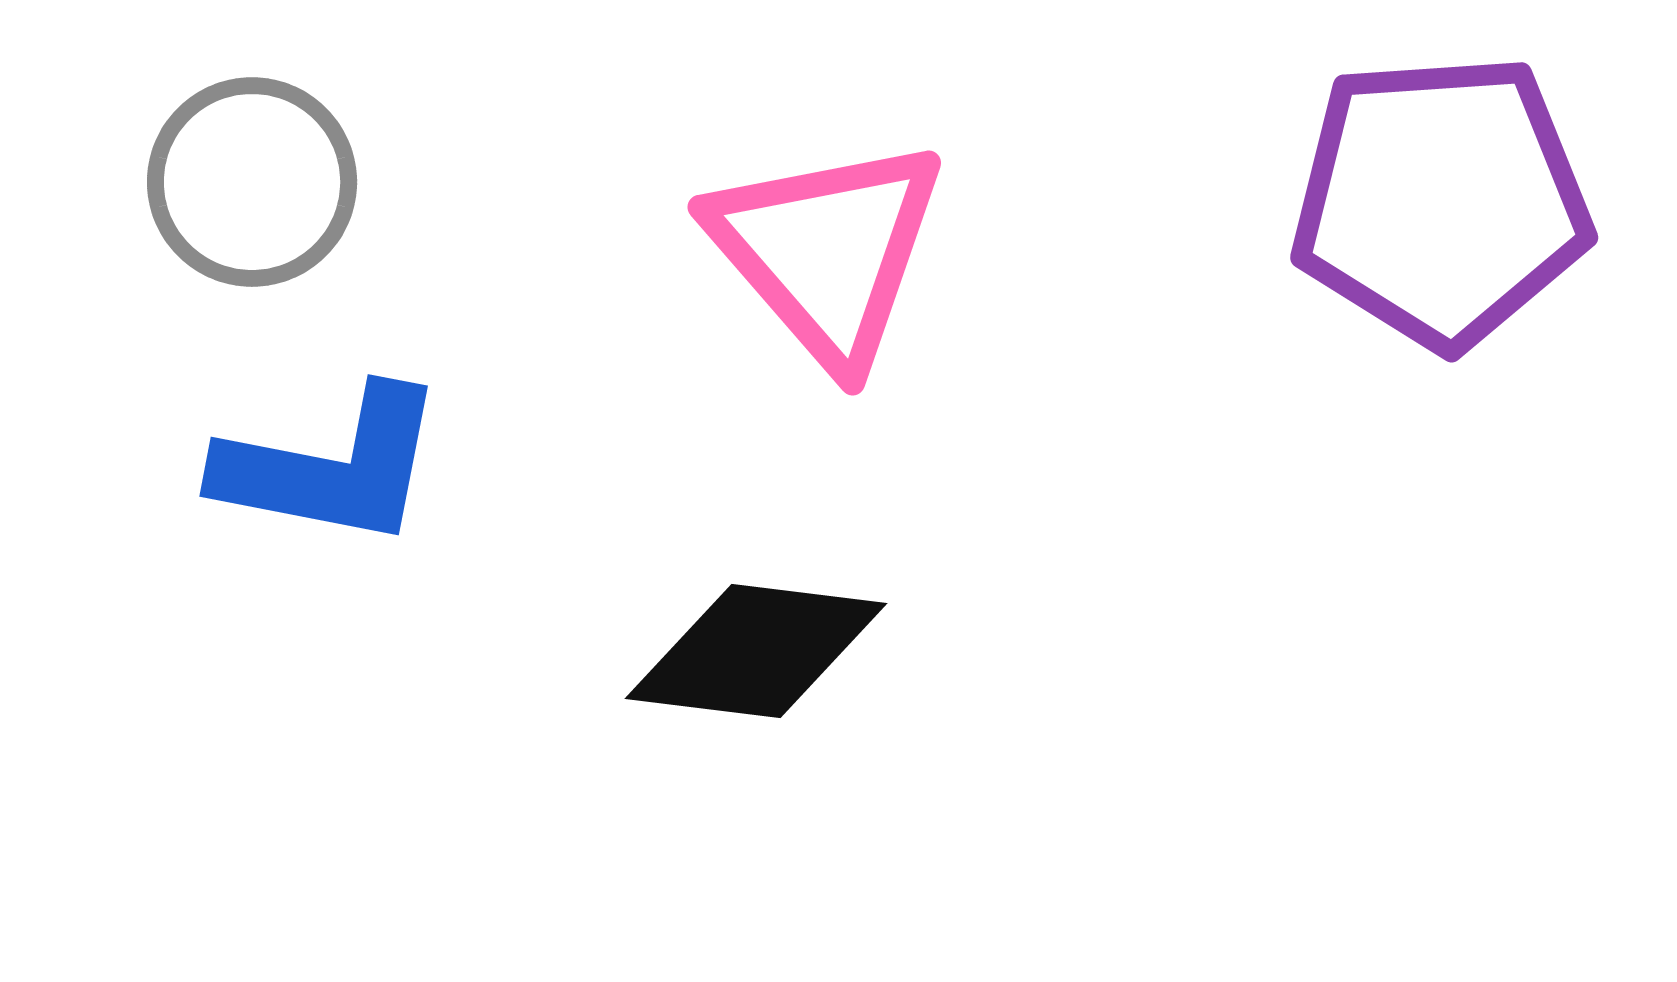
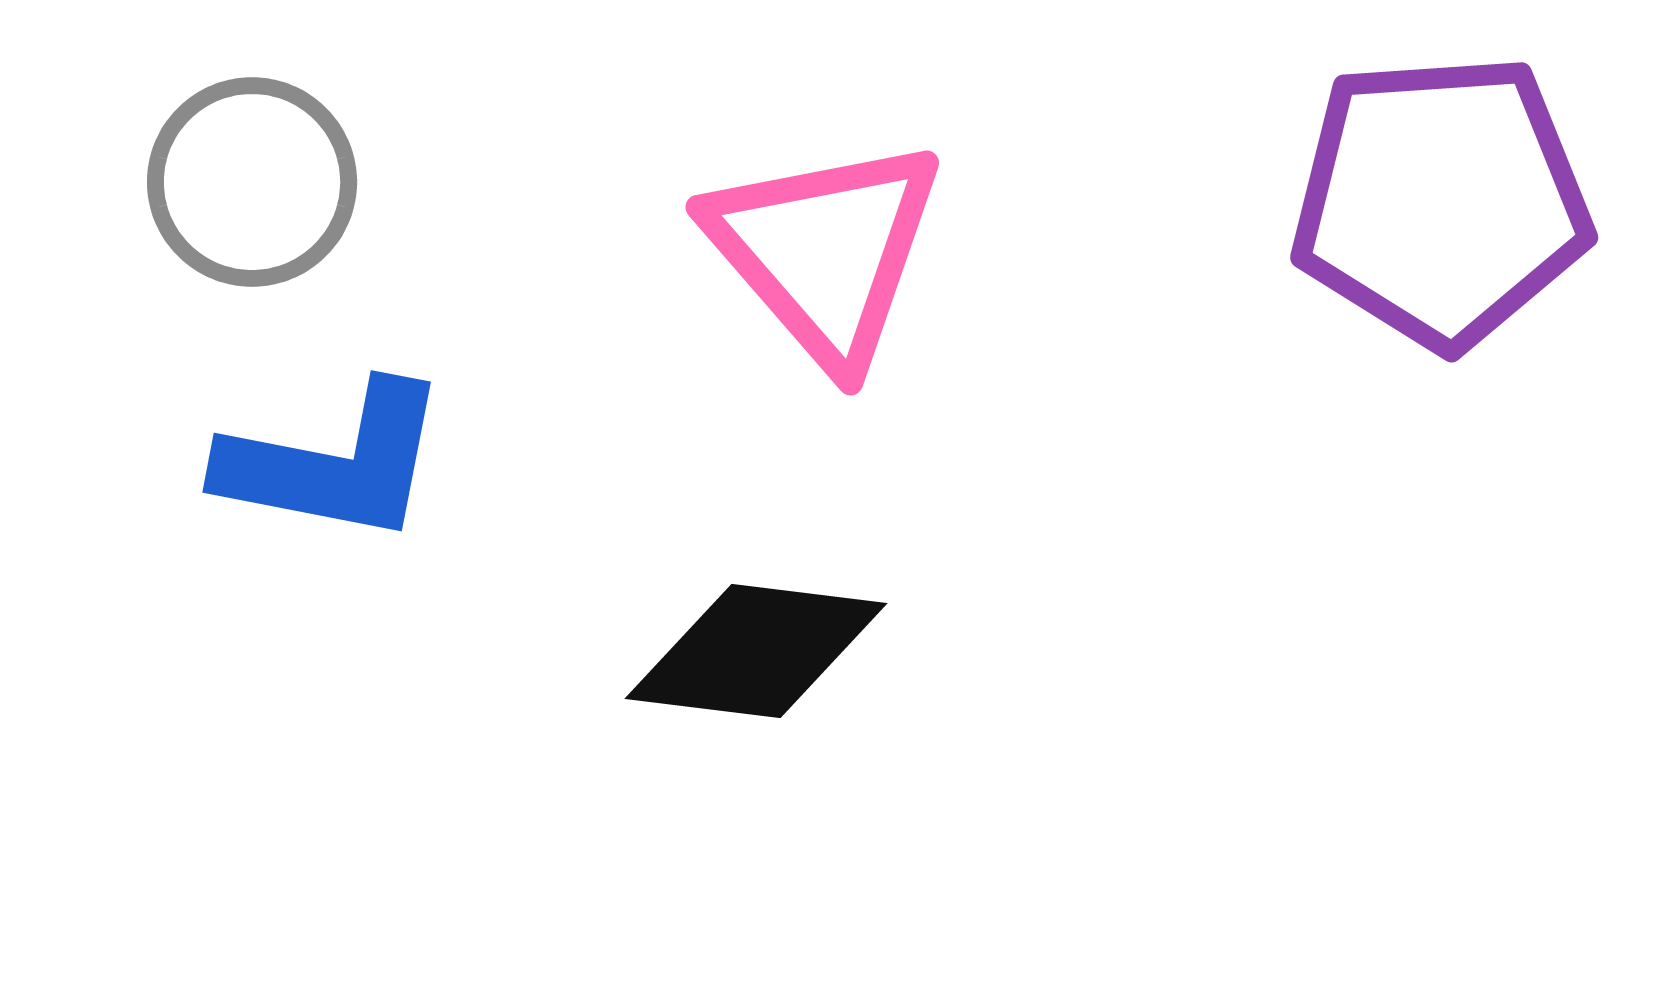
pink triangle: moved 2 px left
blue L-shape: moved 3 px right, 4 px up
